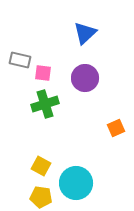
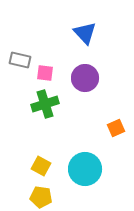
blue triangle: rotated 30 degrees counterclockwise
pink square: moved 2 px right
cyan circle: moved 9 px right, 14 px up
